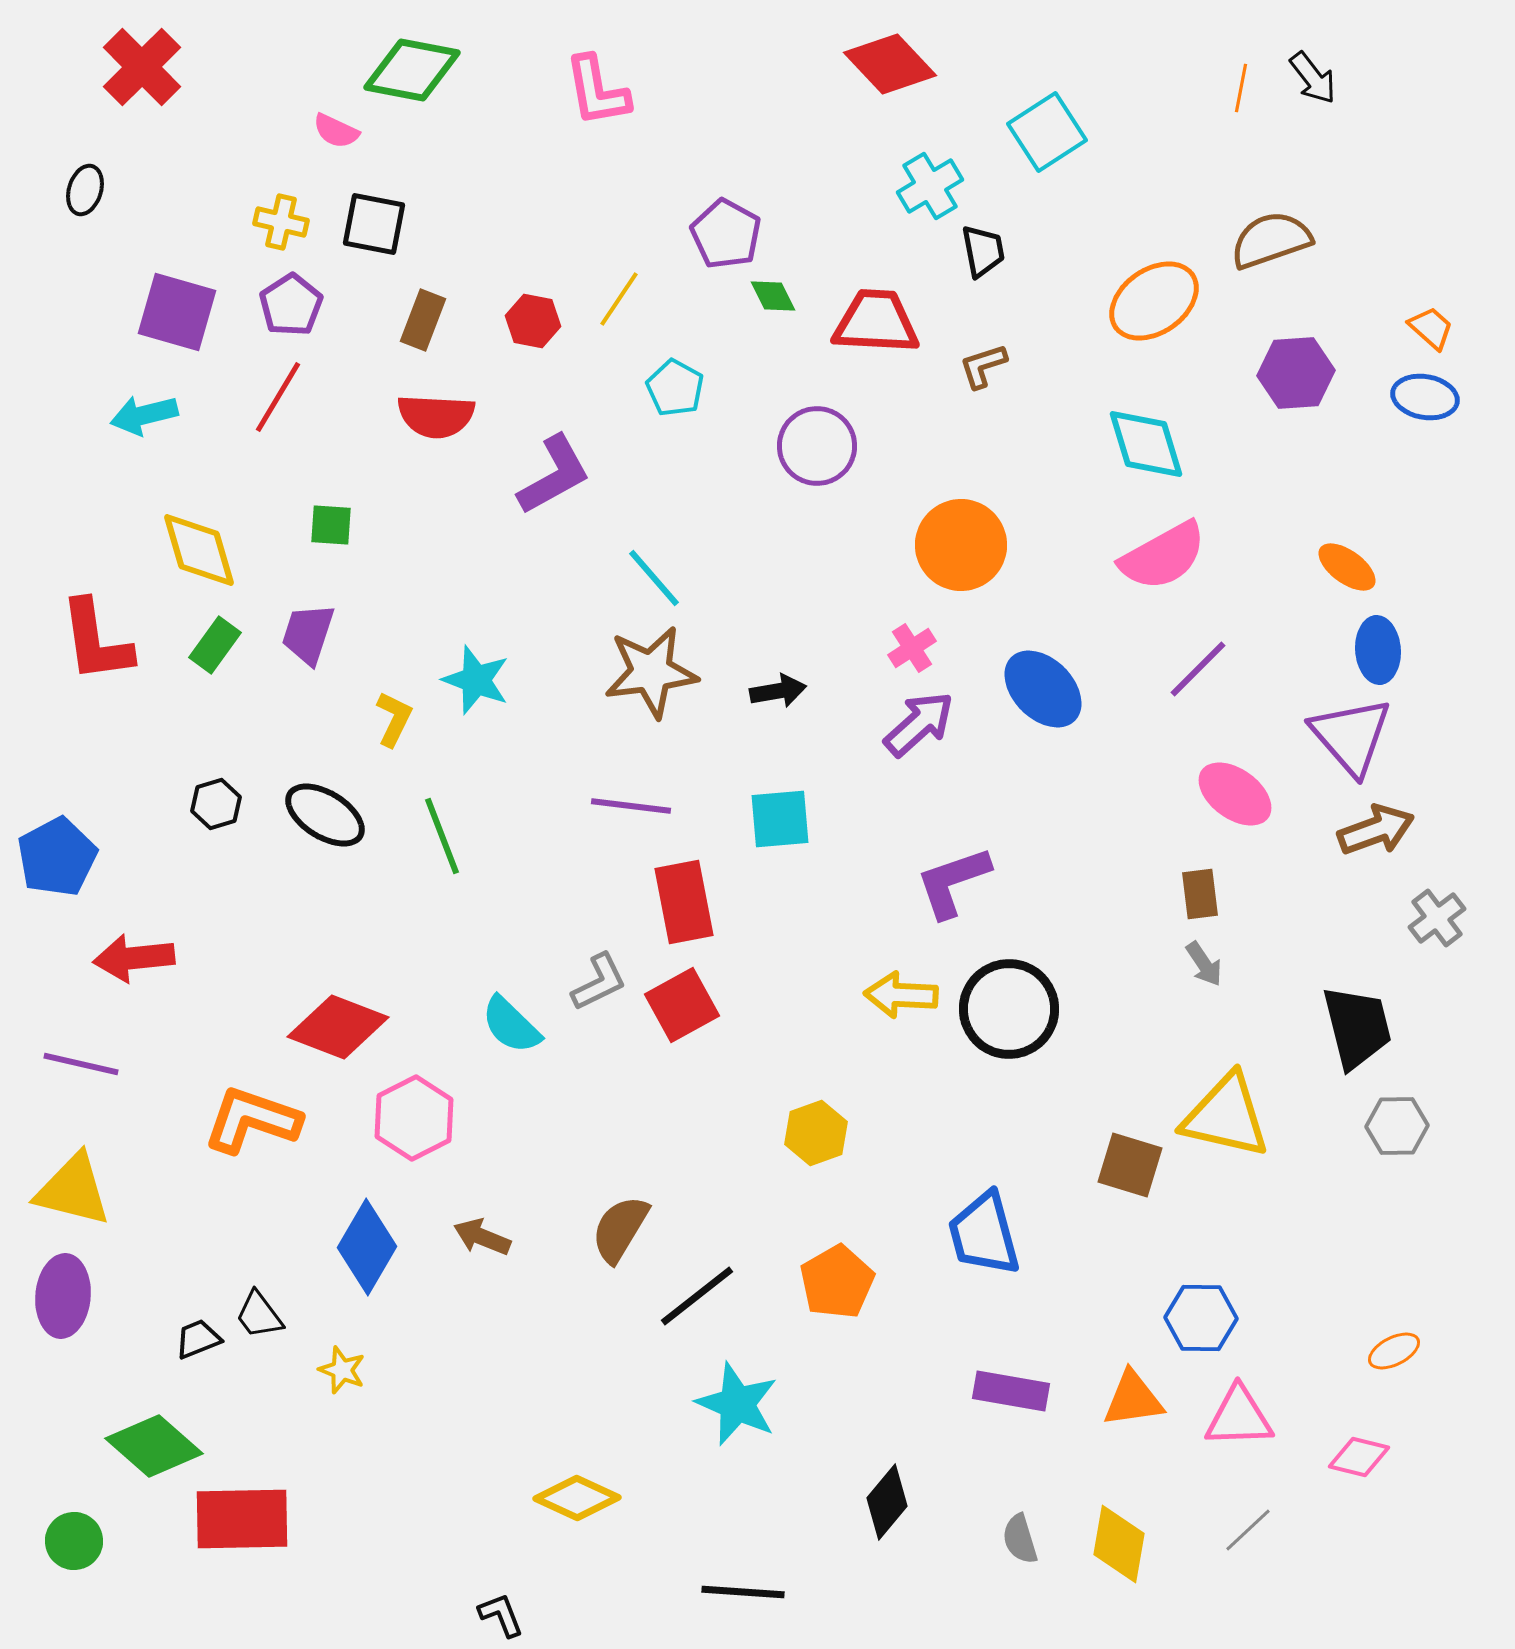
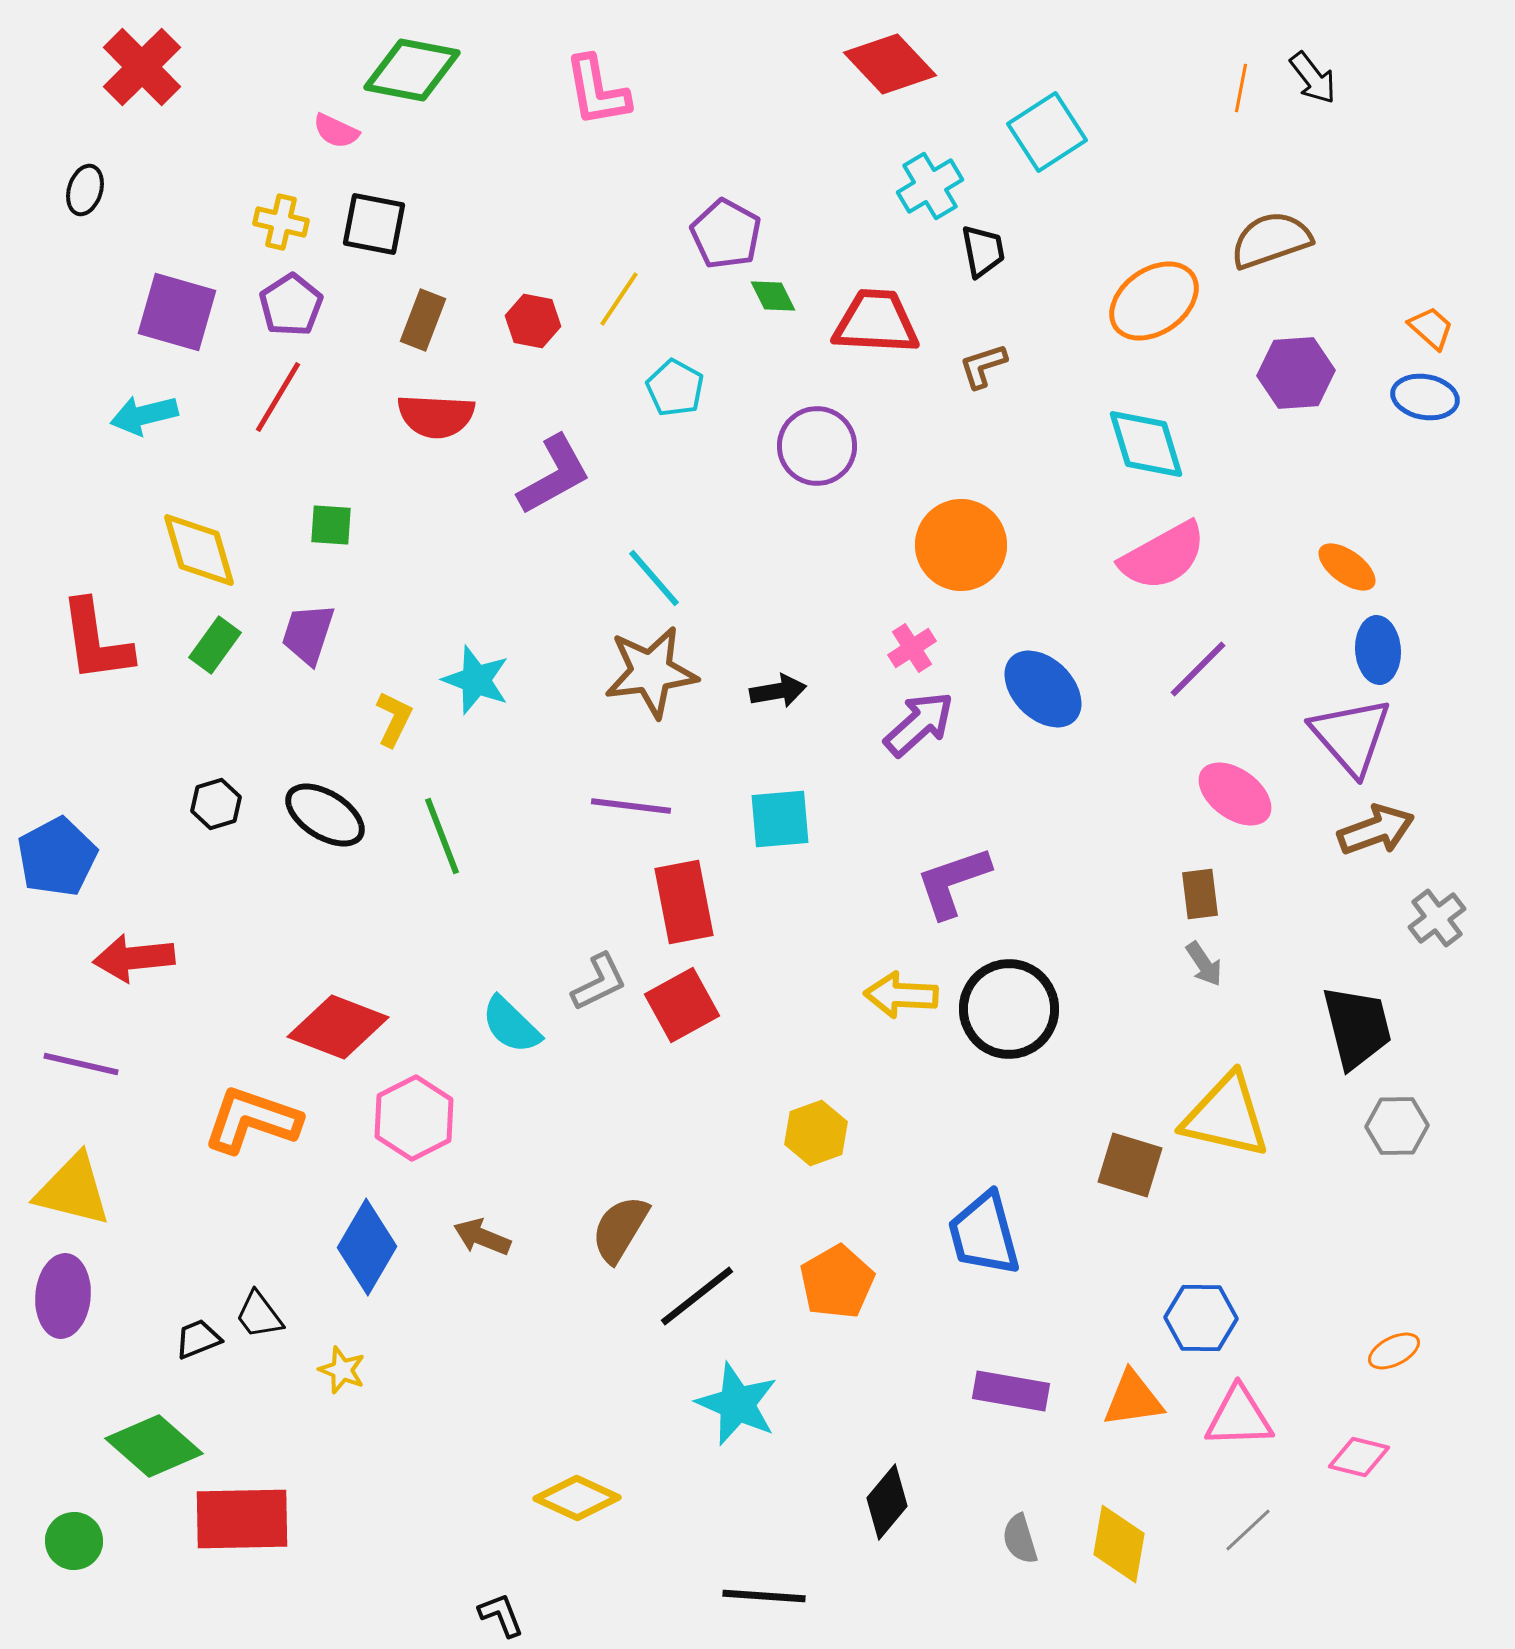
black line at (743, 1592): moved 21 px right, 4 px down
